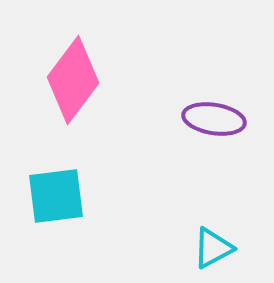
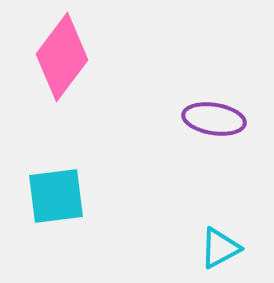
pink diamond: moved 11 px left, 23 px up
cyan triangle: moved 7 px right
